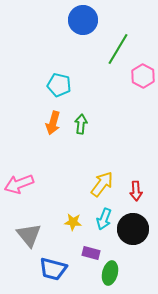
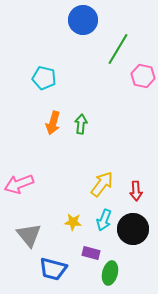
pink hexagon: rotated 15 degrees counterclockwise
cyan pentagon: moved 15 px left, 7 px up
cyan arrow: moved 1 px down
